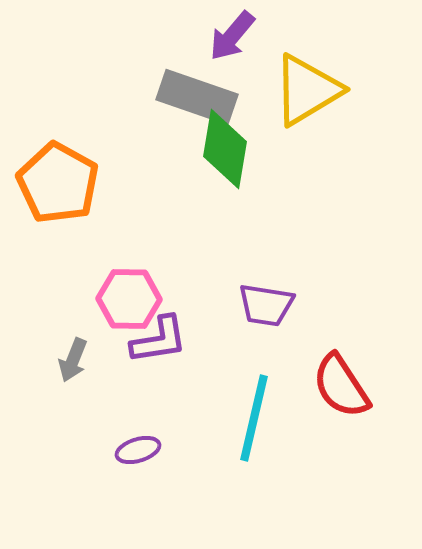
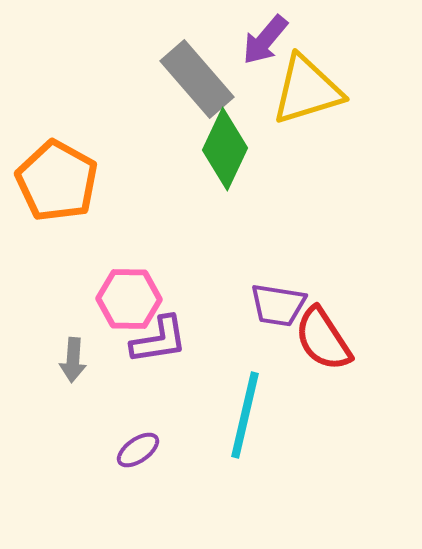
purple arrow: moved 33 px right, 4 px down
yellow triangle: rotated 14 degrees clockwise
gray rectangle: moved 18 px up; rotated 30 degrees clockwise
green diamond: rotated 16 degrees clockwise
orange pentagon: moved 1 px left, 2 px up
purple trapezoid: moved 12 px right
gray arrow: rotated 18 degrees counterclockwise
red semicircle: moved 18 px left, 47 px up
cyan line: moved 9 px left, 3 px up
purple ellipse: rotated 18 degrees counterclockwise
